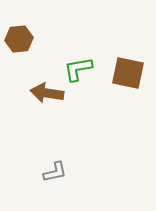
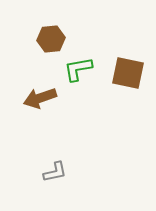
brown hexagon: moved 32 px right
brown arrow: moved 7 px left, 5 px down; rotated 28 degrees counterclockwise
